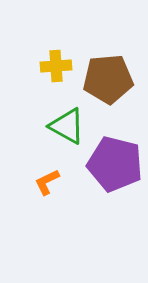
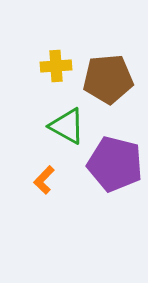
orange L-shape: moved 3 px left, 2 px up; rotated 20 degrees counterclockwise
